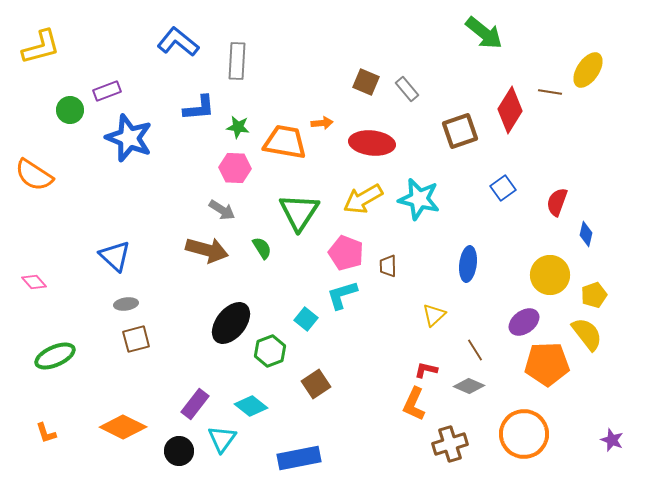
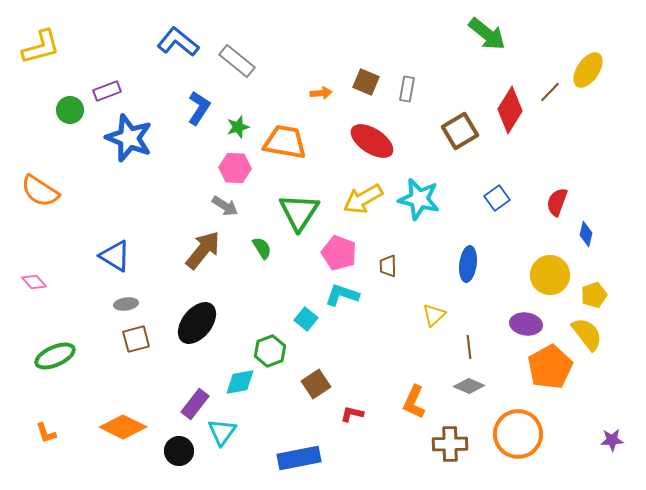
green arrow at (484, 33): moved 3 px right, 1 px down
gray rectangle at (237, 61): rotated 54 degrees counterclockwise
gray rectangle at (407, 89): rotated 50 degrees clockwise
brown line at (550, 92): rotated 55 degrees counterclockwise
blue L-shape at (199, 108): rotated 52 degrees counterclockwise
orange arrow at (322, 123): moved 1 px left, 30 px up
green star at (238, 127): rotated 25 degrees counterclockwise
brown square at (460, 131): rotated 12 degrees counterclockwise
red ellipse at (372, 143): moved 2 px up; rotated 27 degrees clockwise
orange semicircle at (34, 175): moved 6 px right, 16 px down
blue square at (503, 188): moved 6 px left, 10 px down
gray arrow at (222, 210): moved 3 px right, 4 px up
brown arrow at (207, 250): moved 4 px left; rotated 66 degrees counterclockwise
pink pentagon at (346, 253): moved 7 px left
blue triangle at (115, 256): rotated 12 degrees counterclockwise
cyan L-shape at (342, 295): rotated 36 degrees clockwise
purple ellipse at (524, 322): moved 2 px right, 2 px down; rotated 44 degrees clockwise
black ellipse at (231, 323): moved 34 px left
brown line at (475, 350): moved 6 px left, 3 px up; rotated 25 degrees clockwise
orange pentagon at (547, 364): moved 3 px right, 3 px down; rotated 27 degrees counterclockwise
red L-shape at (426, 370): moved 74 px left, 44 px down
orange L-shape at (414, 404): moved 2 px up
cyan diamond at (251, 406): moved 11 px left, 24 px up; rotated 48 degrees counterclockwise
orange circle at (524, 434): moved 6 px left
cyan triangle at (222, 439): moved 7 px up
purple star at (612, 440): rotated 25 degrees counterclockwise
brown cross at (450, 444): rotated 16 degrees clockwise
